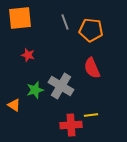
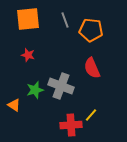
orange square: moved 8 px right, 1 px down
gray line: moved 2 px up
gray cross: rotated 10 degrees counterclockwise
yellow line: rotated 40 degrees counterclockwise
